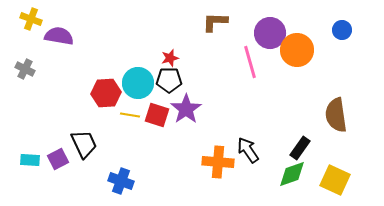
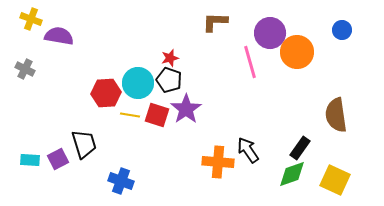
orange circle: moved 2 px down
black pentagon: rotated 20 degrees clockwise
black trapezoid: rotated 8 degrees clockwise
